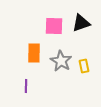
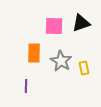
yellow rectangle: moved 2 px down
